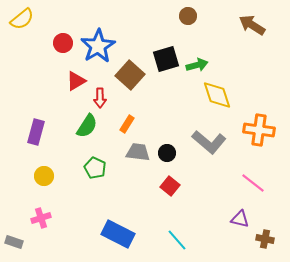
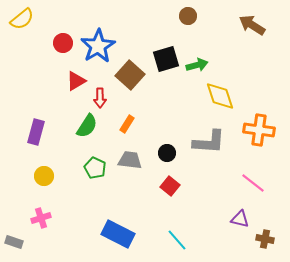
yellow diamond: moved 3 px right, 1 px down
gray L-shape: rotated 36 degrees counterclockwise
gray trapezoid: moved 8 px left, 8 px down
